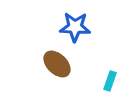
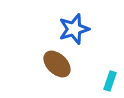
blue star: moved 1 px left, 2 px down; rotated 20 degrees counterclockwise
